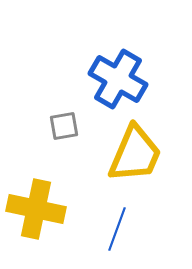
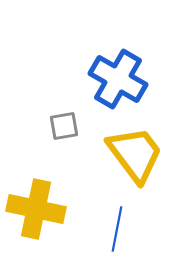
yellow trapezoid: rotated 60 degrees counterclockwise
blue line: rotated 9 degrees counterclockwise
